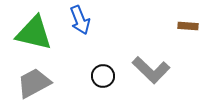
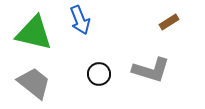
brown rectangle: moved 19 px left, 4 px up; rotated 36 degrees counterclockwise
gray L-shape: rotated 27 degrees counterclockwise
black circle: moved 4 px left, 2 px up
gray trapezoid: rotated 66 degrees clockwise
